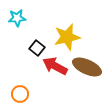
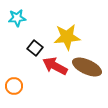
yellow star: rotated 8 degrees clockwise
black square: moved 2 px left
orange circle: moved 6 px left, 8 px up
